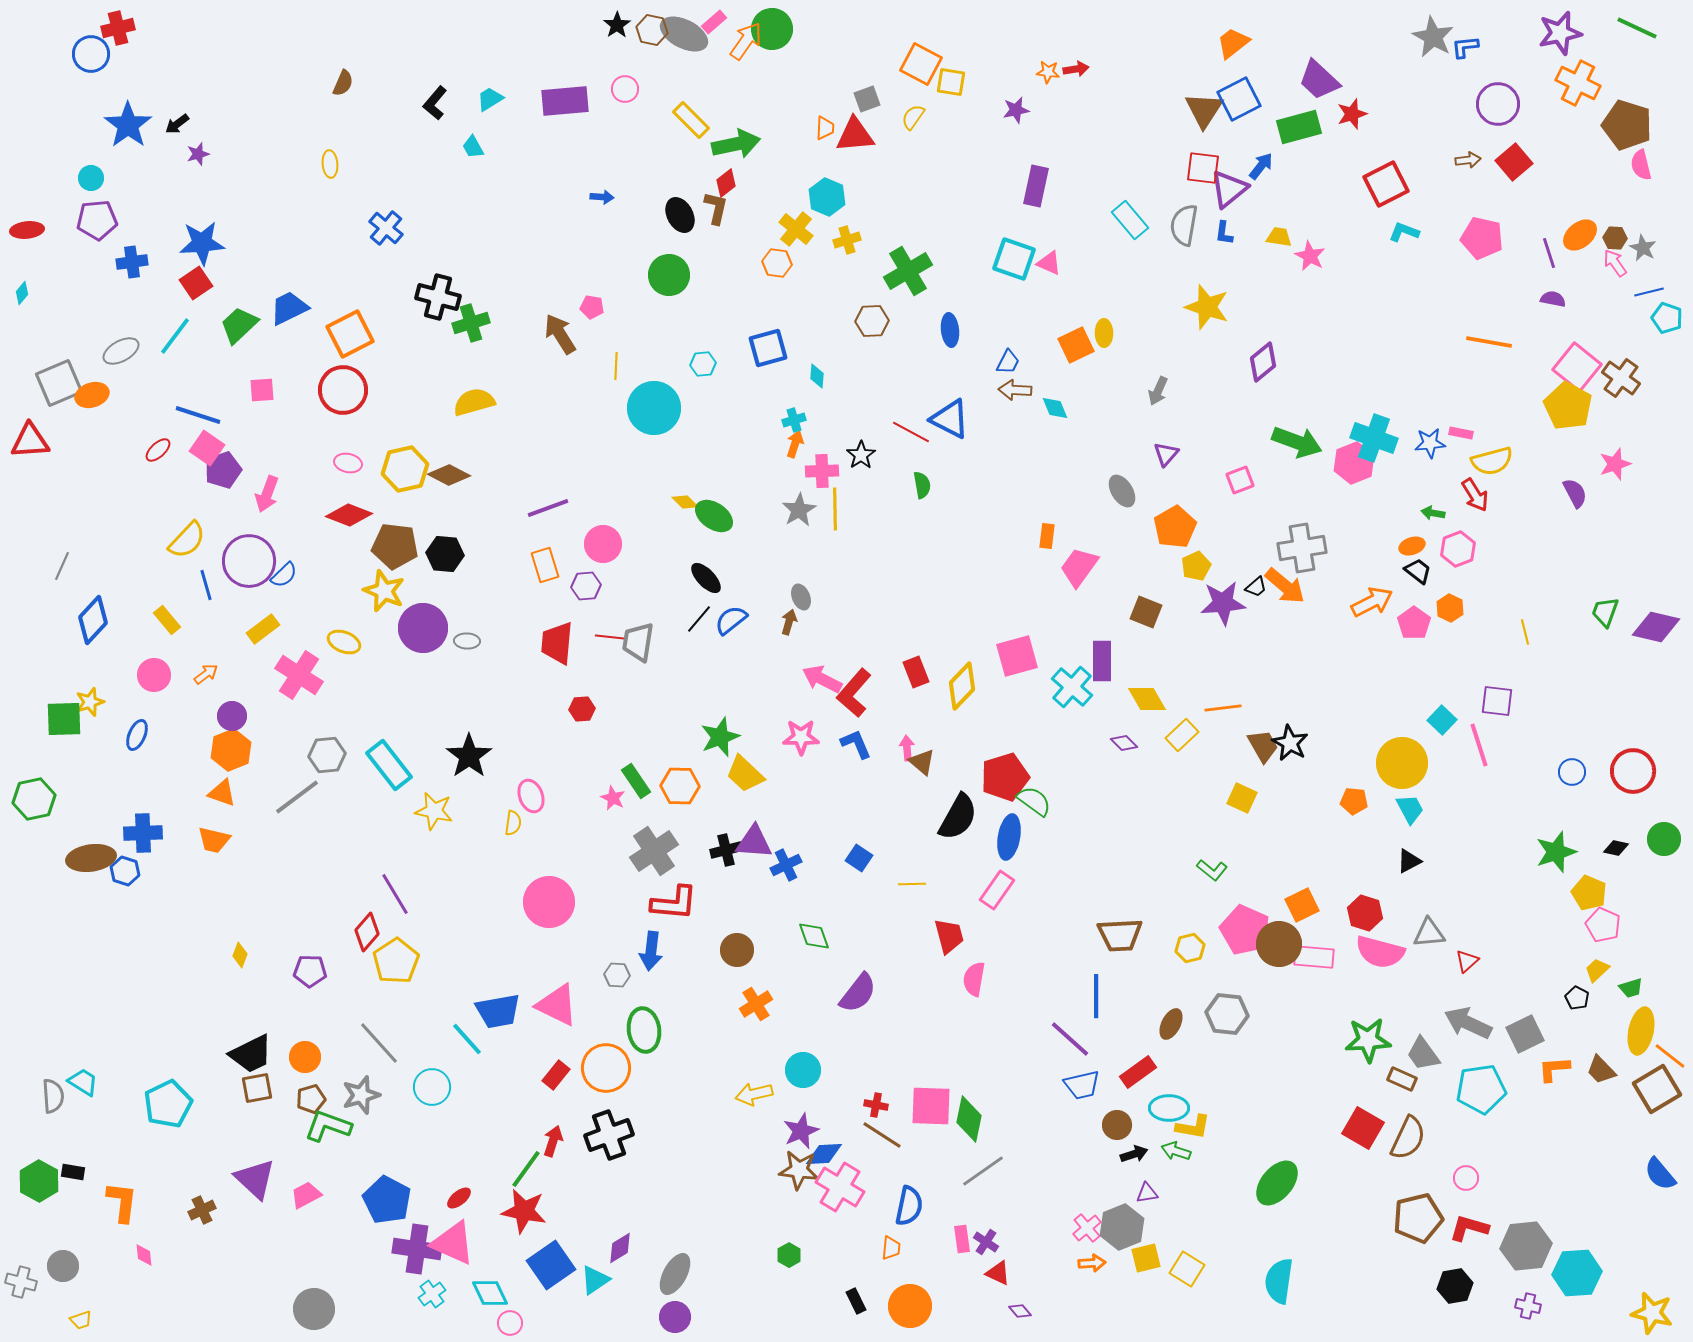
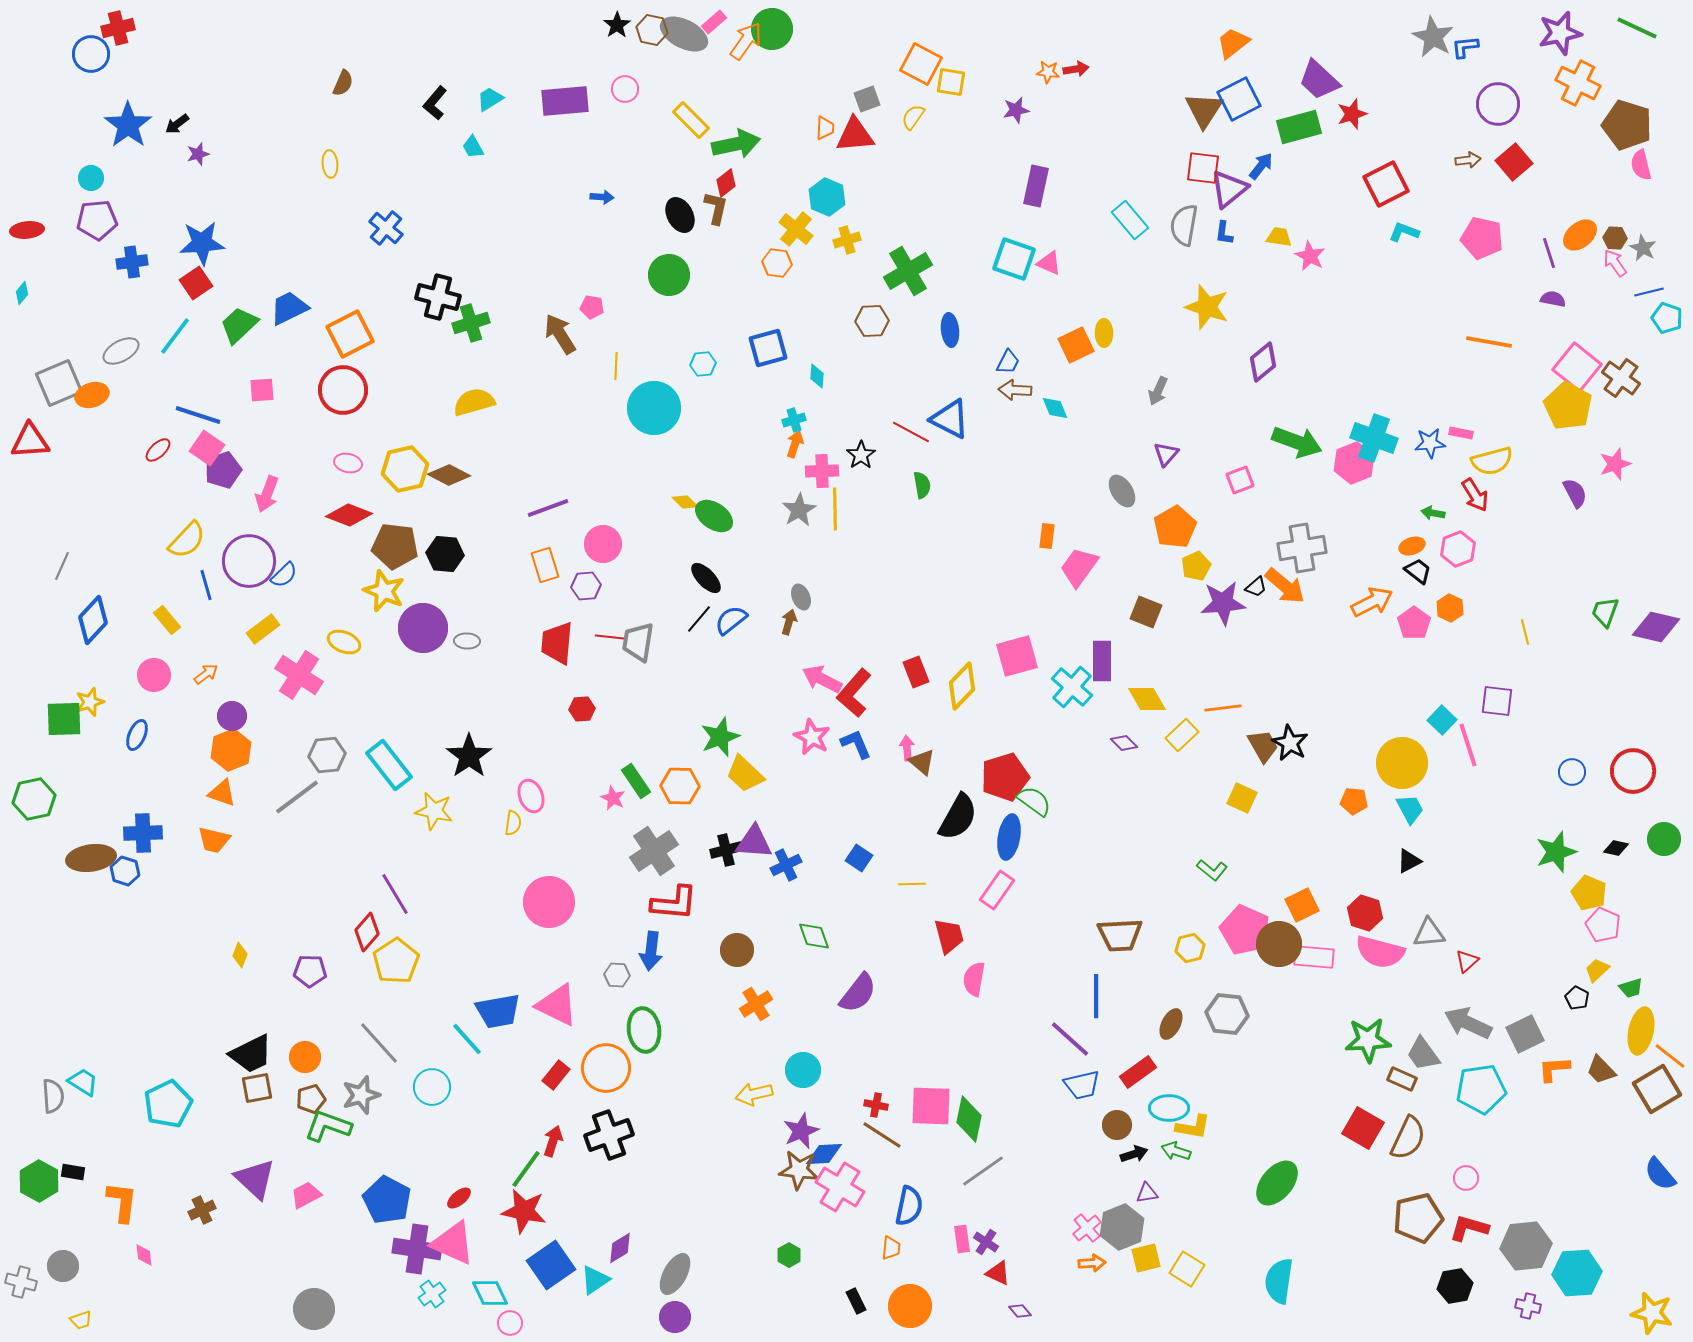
pink star at (801, 737): moved 11 px right; rotated 27 degrees clockwise
pink line at (1479, 745): moved 11 px left
